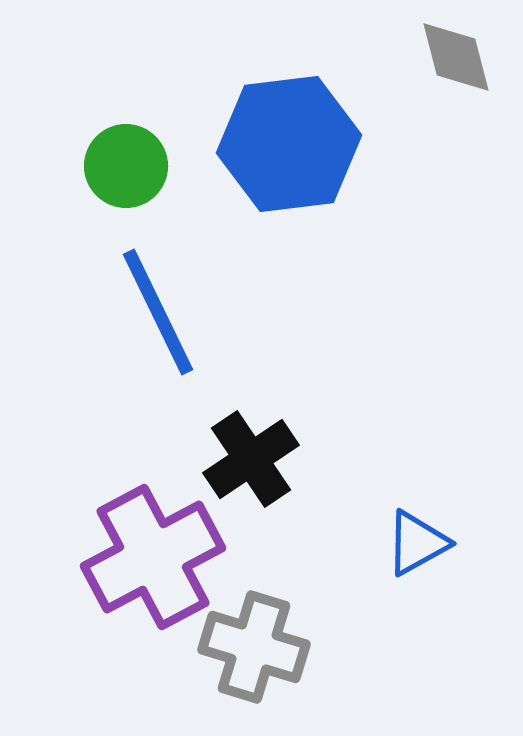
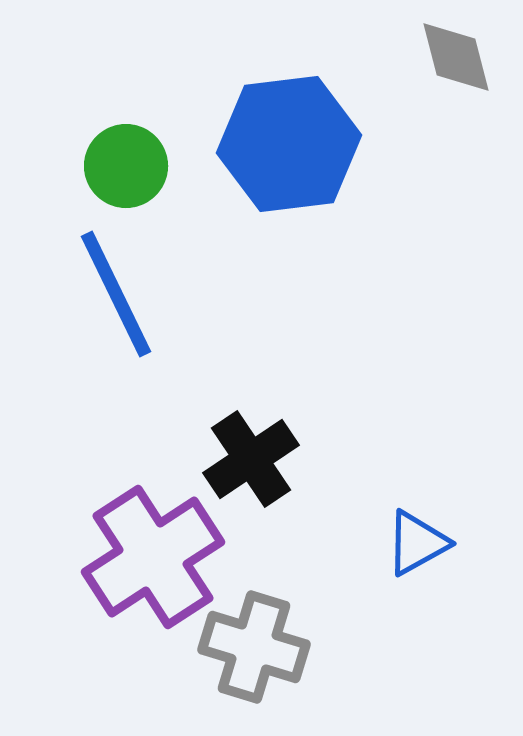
blue line: moved 42 px left, 18 px up
purple cross: rotated 5 degrees counterclockwise
